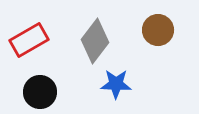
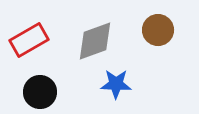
gray diamond: rotated 33 degrees clockwise
